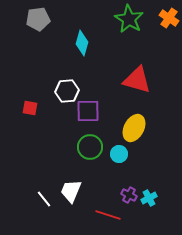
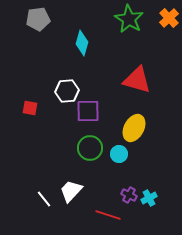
orange cross: rotated 12 degrees clockwise
green circle: moved 1 px down
white trapezoid: rotated 20 degrees clockwise
